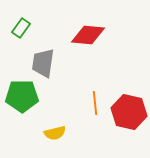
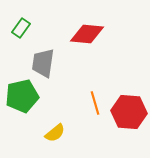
red diamond: moved 1 px left, 1 px up
green pentagon: rotated 12 degrees counterclockwise
orange line: rotated 10 degrees counterclockwise
red hexagon: rotated 8 degrees counterclockwise
yellow semicircle: rotated 25 degrees counterclockwise
